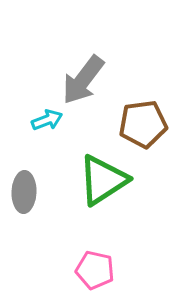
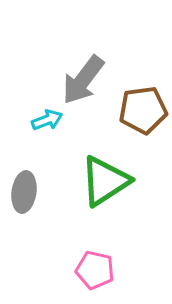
brown pentagon: moved 14 px up
green triangle: moved 2 px right, 1 px down
gray ellipse: rotated 6 degrees clockwise
